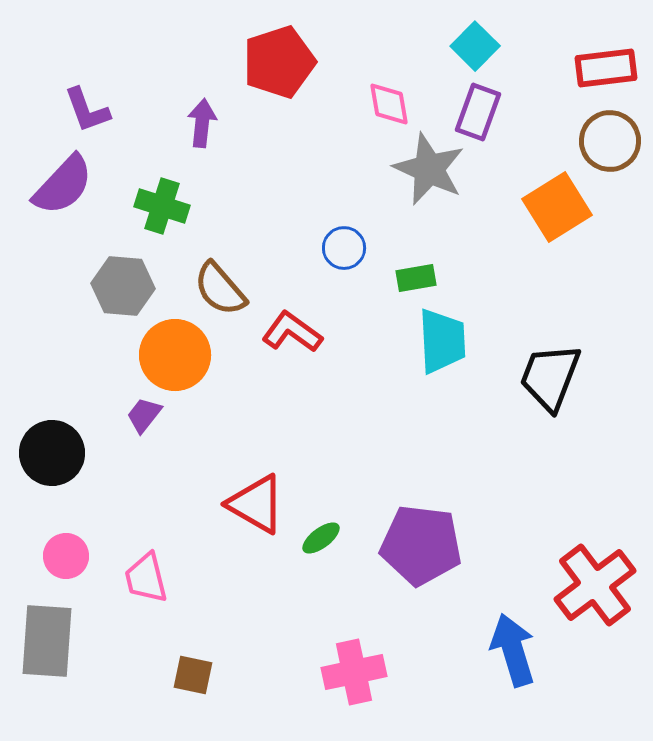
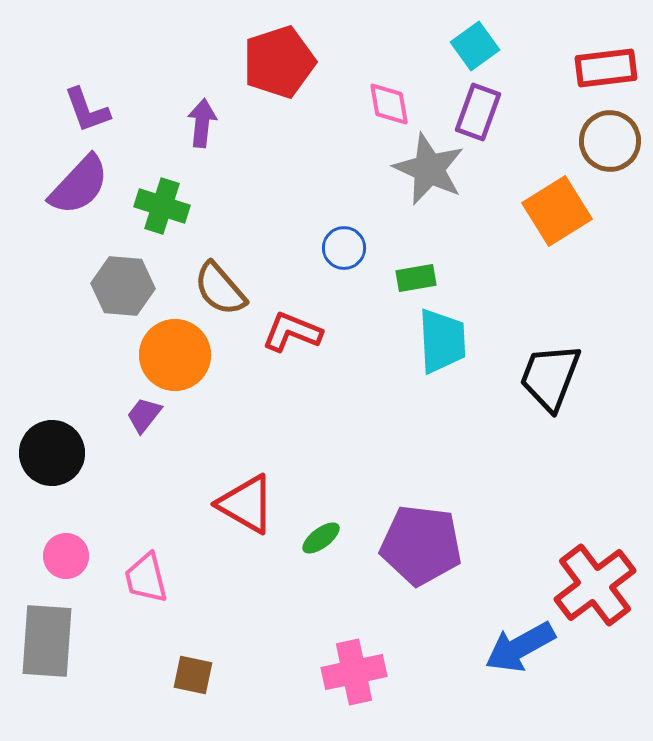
cyan square: rotated 9 degrees clockwise
purple semicircle: moved 16 px right
orange square: moved 4 px down
red L-shape: rotated 14 degrees counterclockwise
red triangle: moved 10 px left
blue arrow: moved 7 px right, 3 px up; rotated 102 degrees counterclockwise
